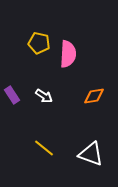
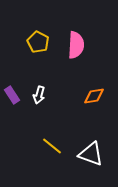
yellow pentagon: moved 1 px left, 1 px up; rotated 15 degrees clockwise
pink semicircle: moved 8 px right, 9 px up
white arrow: moved 5 px left, 1 px up; rotated 72 degrees clockwise
yellow line: moved 8 px right, 2 px up
